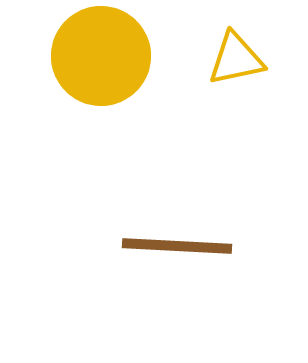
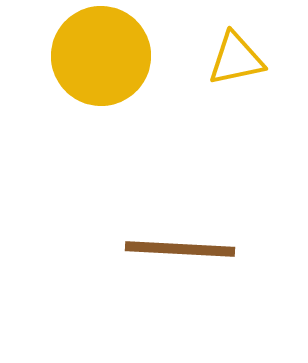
brown line: moved 3 px right, 3 px down
